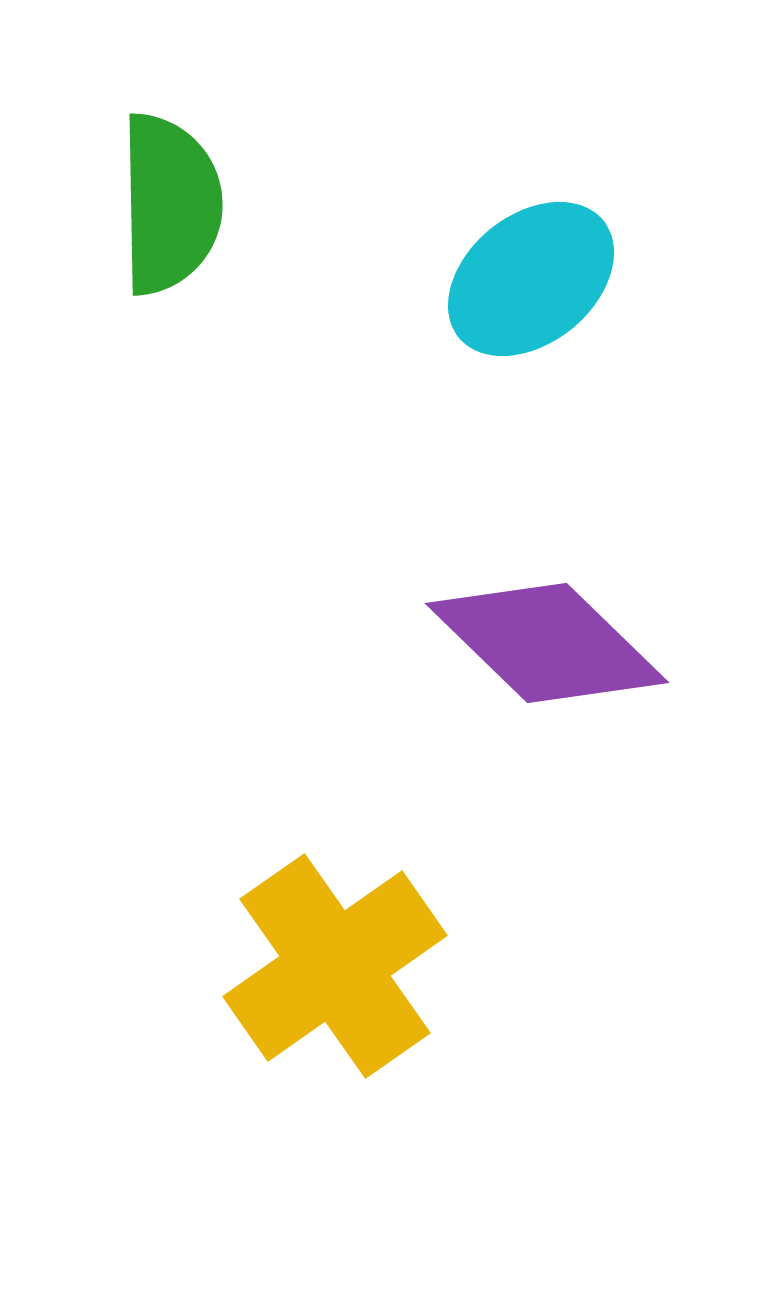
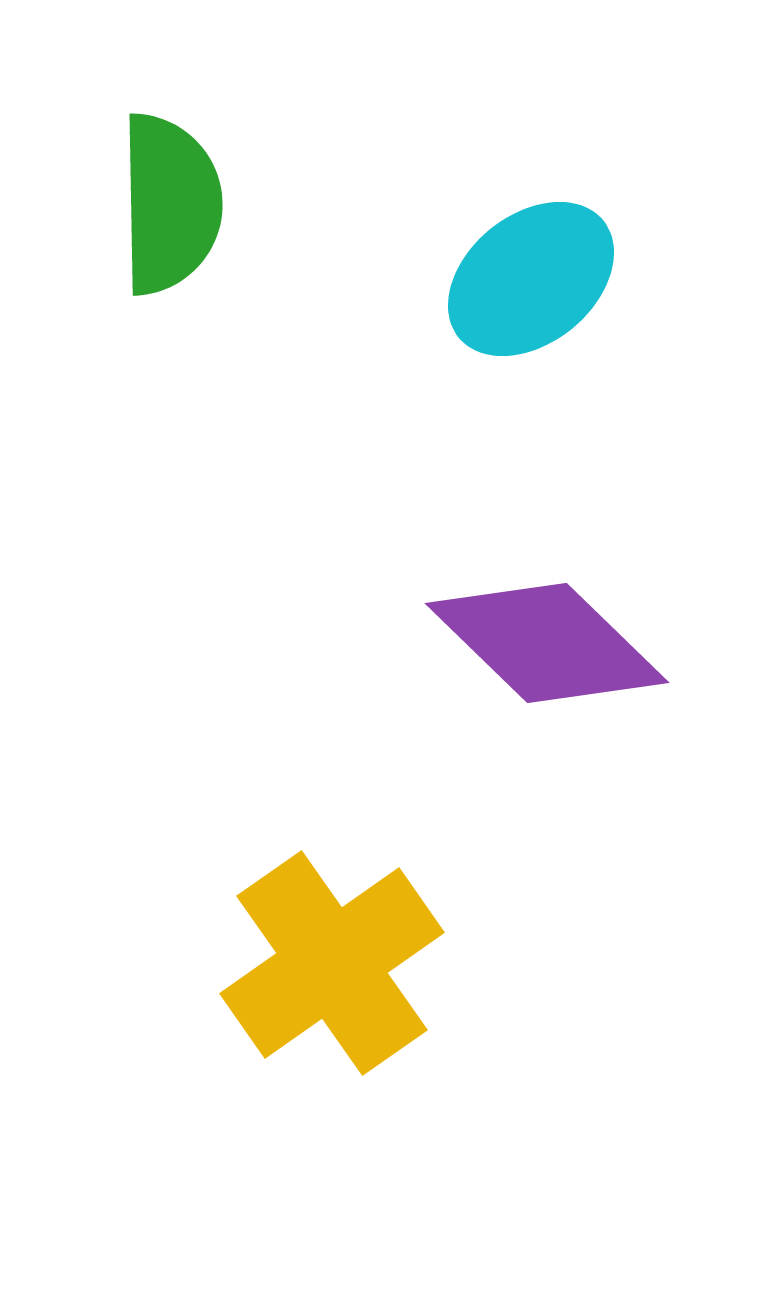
yellow cross: moved 3 px left, 3 px up
